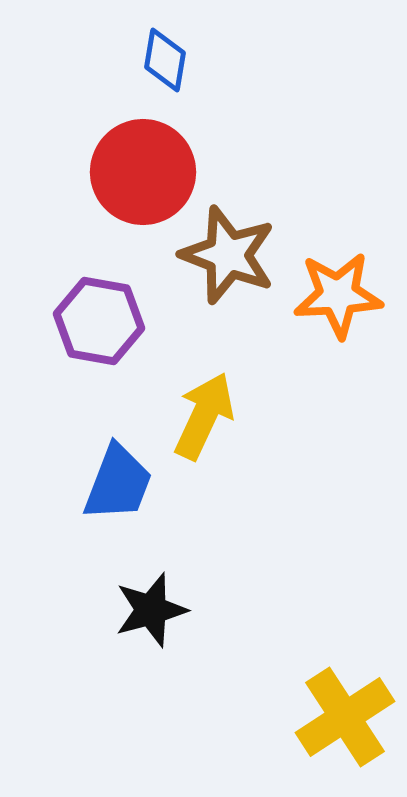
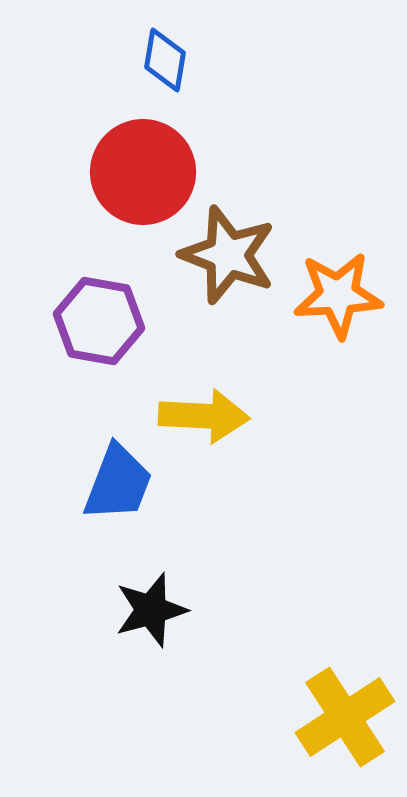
yellow arrow: rotated 68 degrees clockwise
